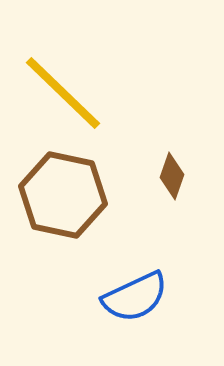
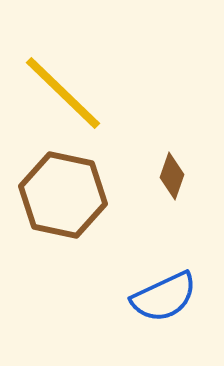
blue semicircle: moved 29 px right
